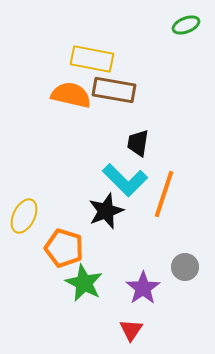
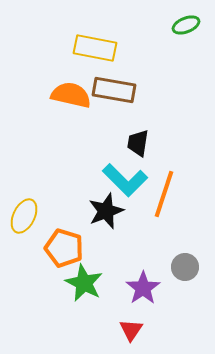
yellow rectangle: moved 3 px right, 11 px up
